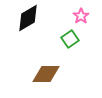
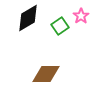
green square: moved 10 px left, 13 px up
